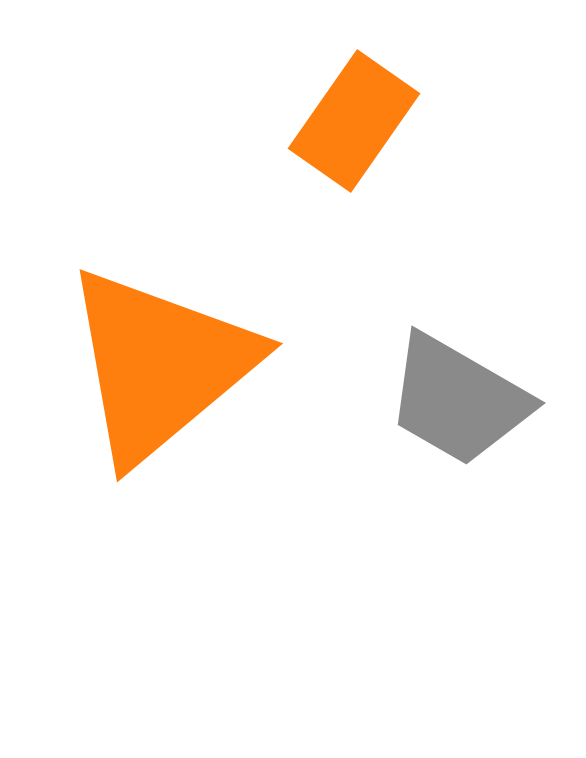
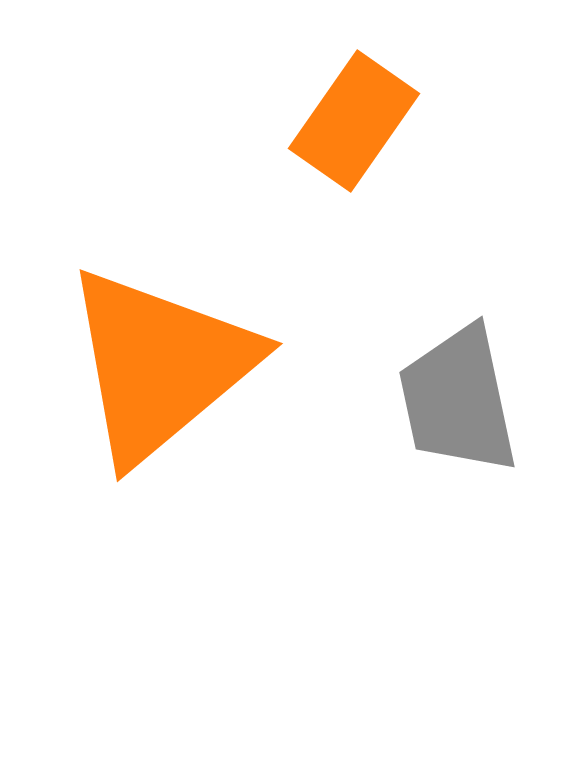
gray trapezoid: rotated 48 degrees clockwise
